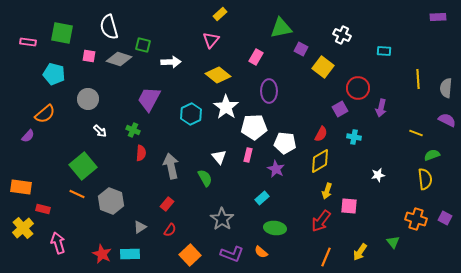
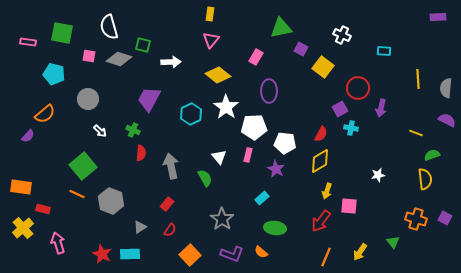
yellow rectangle at (220, 14): moved 10 px left; rotated 40 degrees counterclockwise
cyan cross at (354, 137): moved 3 px left, 9 px up
